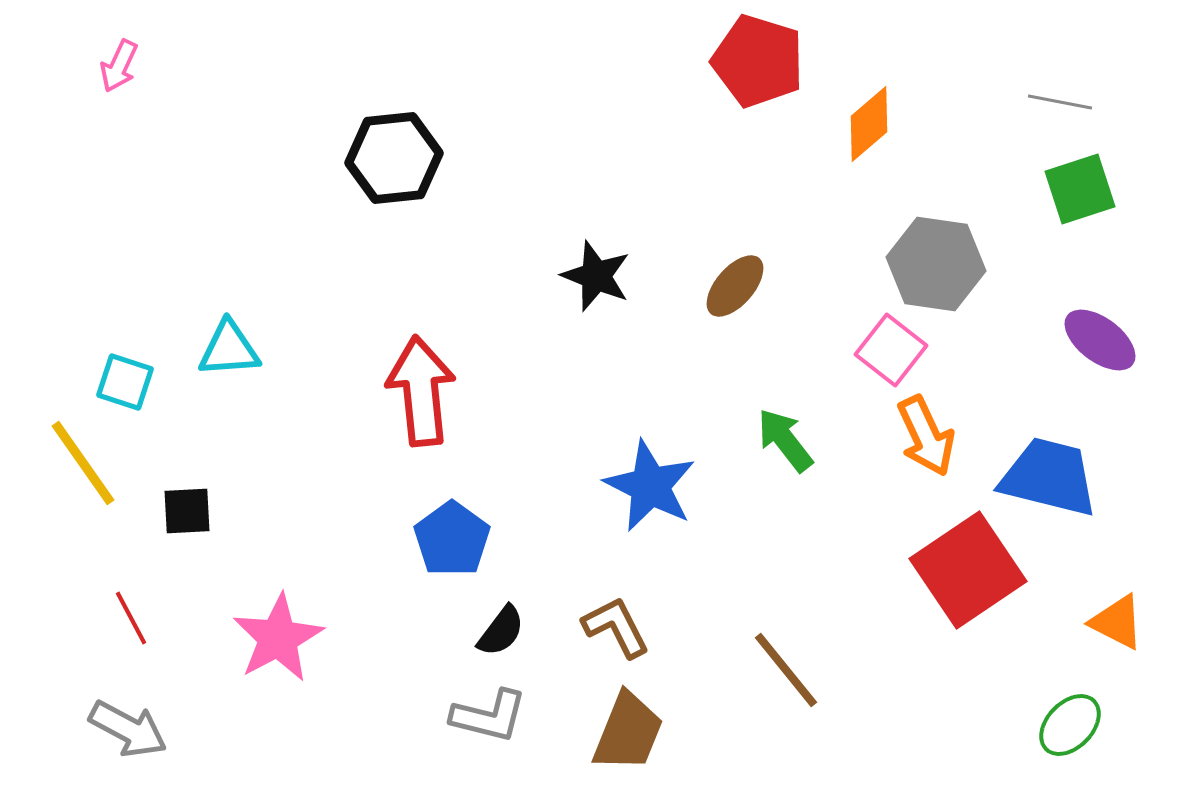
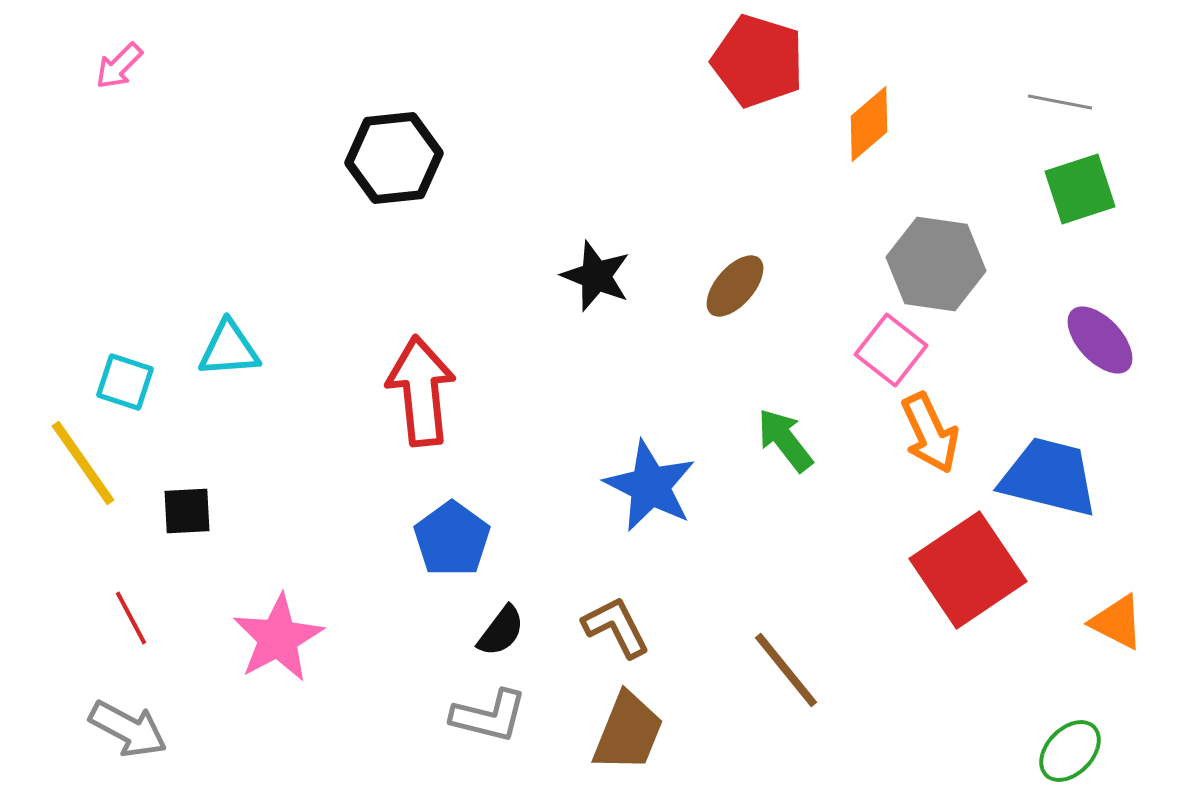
pink arrow: rotated 20 degrees clockwise
purple ellipse: rotated 10 degrees clockwise
orange arrow: moved 4 px right, 3 px up
green ellipse: moved 26 px down
